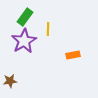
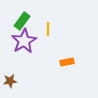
green rectangle: moved 3 px left, 4 px down
orange rectangle: moved 6 px left, 7 px down
